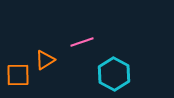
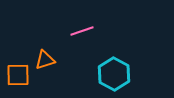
pink line: moved 11 px up
orange triangle: rotated 15 degrees clockwise
